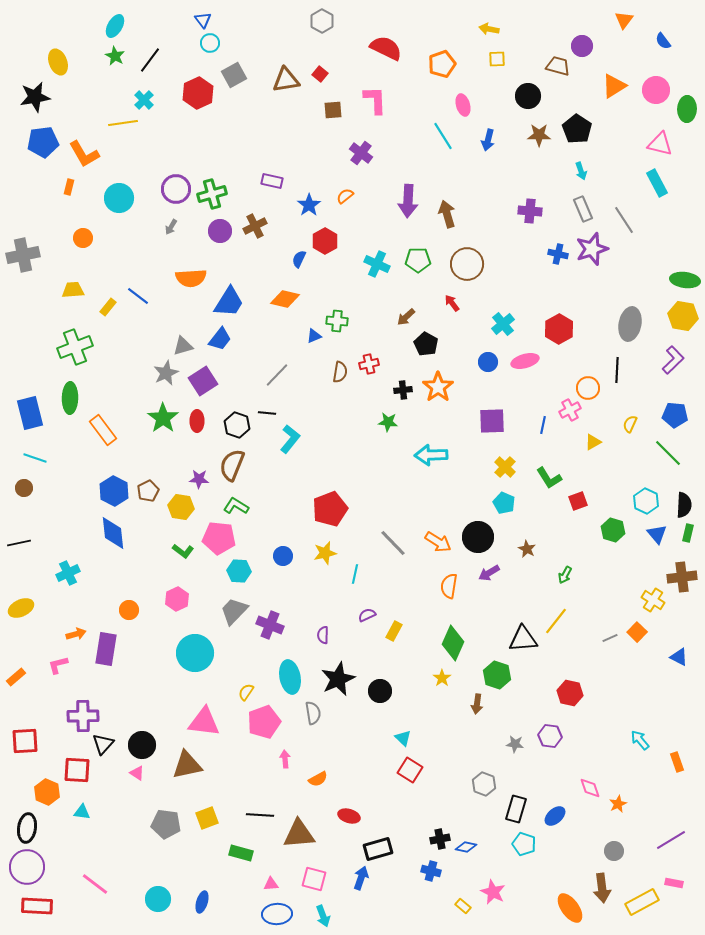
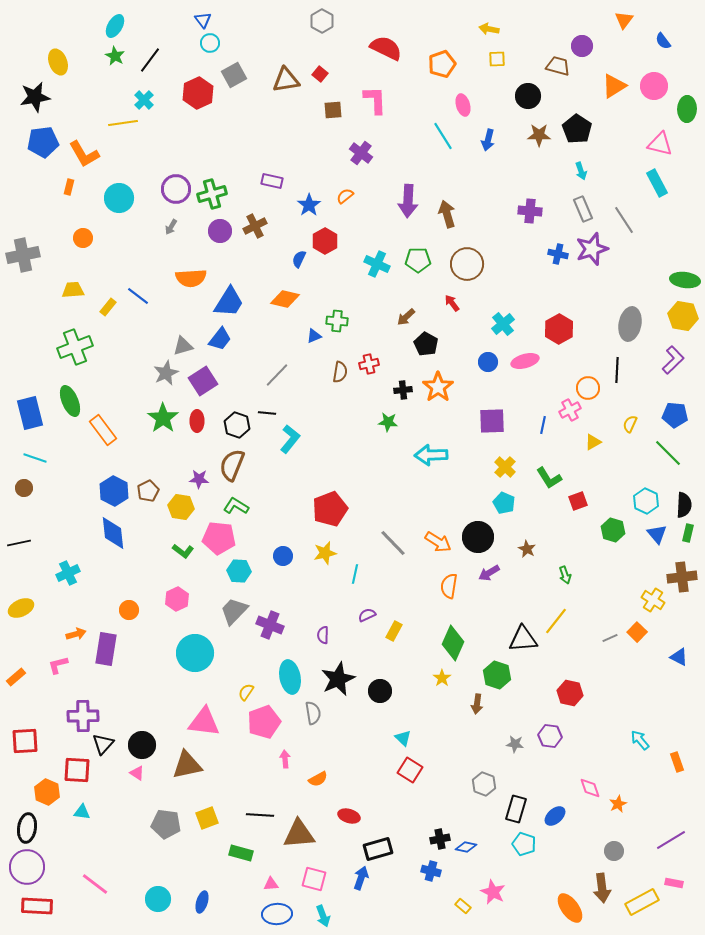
pink circle at (656, 90): moved 2 px left, 4 px up
green ellipse at (70, 398): moved 3 px down; rotated 24 degrees counterclockwise
green arrow at (565, 575): rotated 48 degrees counterclockwise
